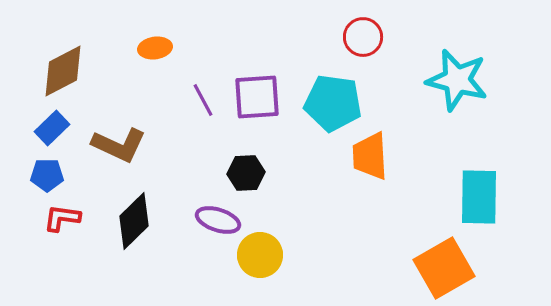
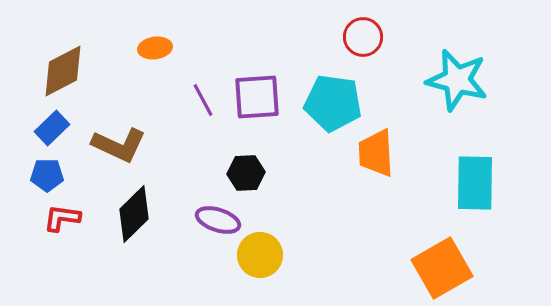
orange trapezoid: moved 6 px right, 3 px up
cyan rectangle: moved 4 px left, 14 px up
black diamond: moved 7 px up
orange square: moved 2 px left
